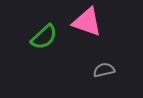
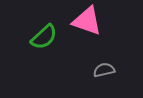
pink triangle: moved 1 px up
